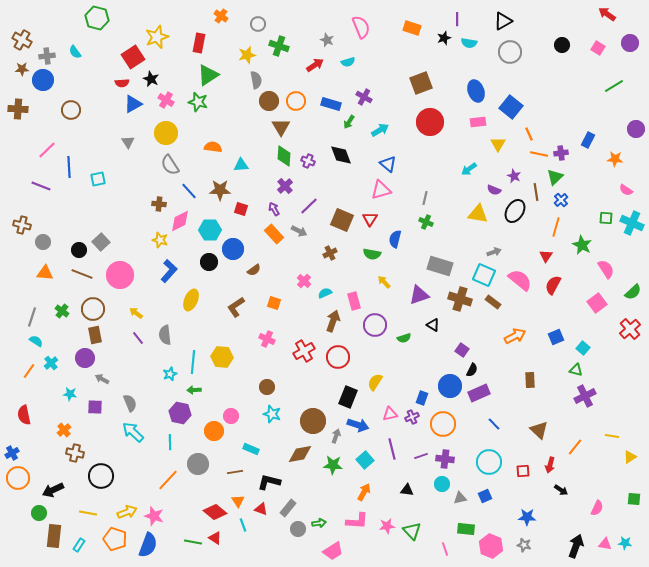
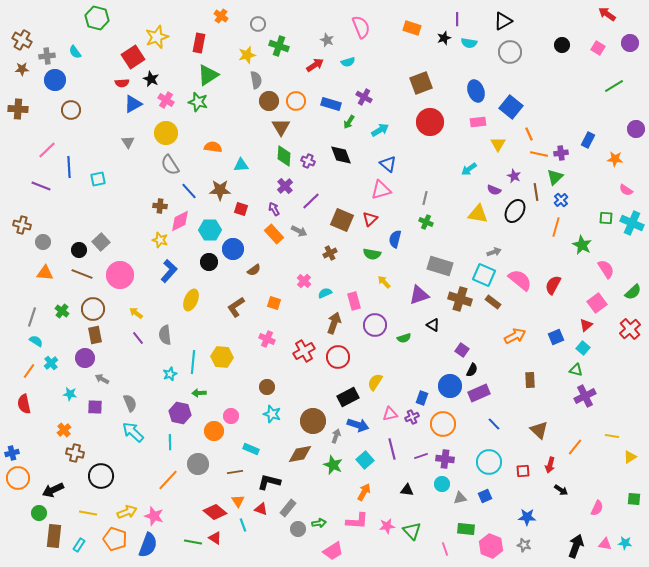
blue circle at (43, 80): moved 12 px right
brown cross at (159, 204): moved 1 px right, 2 px down
purple line at (309, 206): moved 2 px right, 5 px up
red triangle at (370, 219): rotated 14 degrees clockwise
red triangle at (546, 256): moved 40 px right, 69 px down; rotated 16 degrees clockwise
brown arrow at (333, 321): moved 1 px right, 2 px down
green arrow at (194, 390): moved 5 px right, 3 px down
black rectangle at (348, 397): rotated 40 degrees clockwise
red semicircle at (24, 415): moved 11 px up
blue cross at (12, 453): rotated 16 degrees clockwise
green star at (333, 465): rotated 18 degrees clockwise
